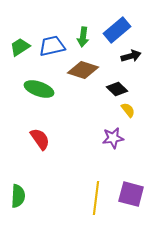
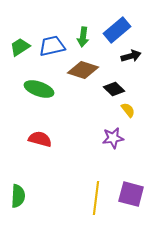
black diamond: moved 3 px left
red semicircle: rotated 40 degrees counterclockwise
